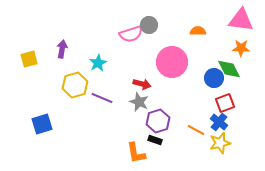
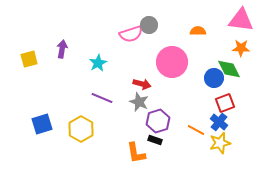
yellow hexagon: moved 6 px right, 44 px down; rotated 15 degrees counterclockwise
